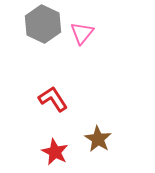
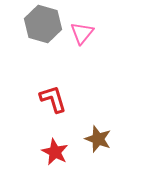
gray hexagon: rotated 9 degrees counterclockwise
red L-shape: rotated 16 degrees clockwise
brown star: rotated 12 degrees counterclockwise
